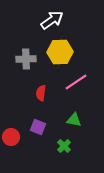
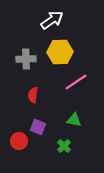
red semicircle: moved 8 px left, 2 px down
red circle: moved 8 px right, 4 px down
